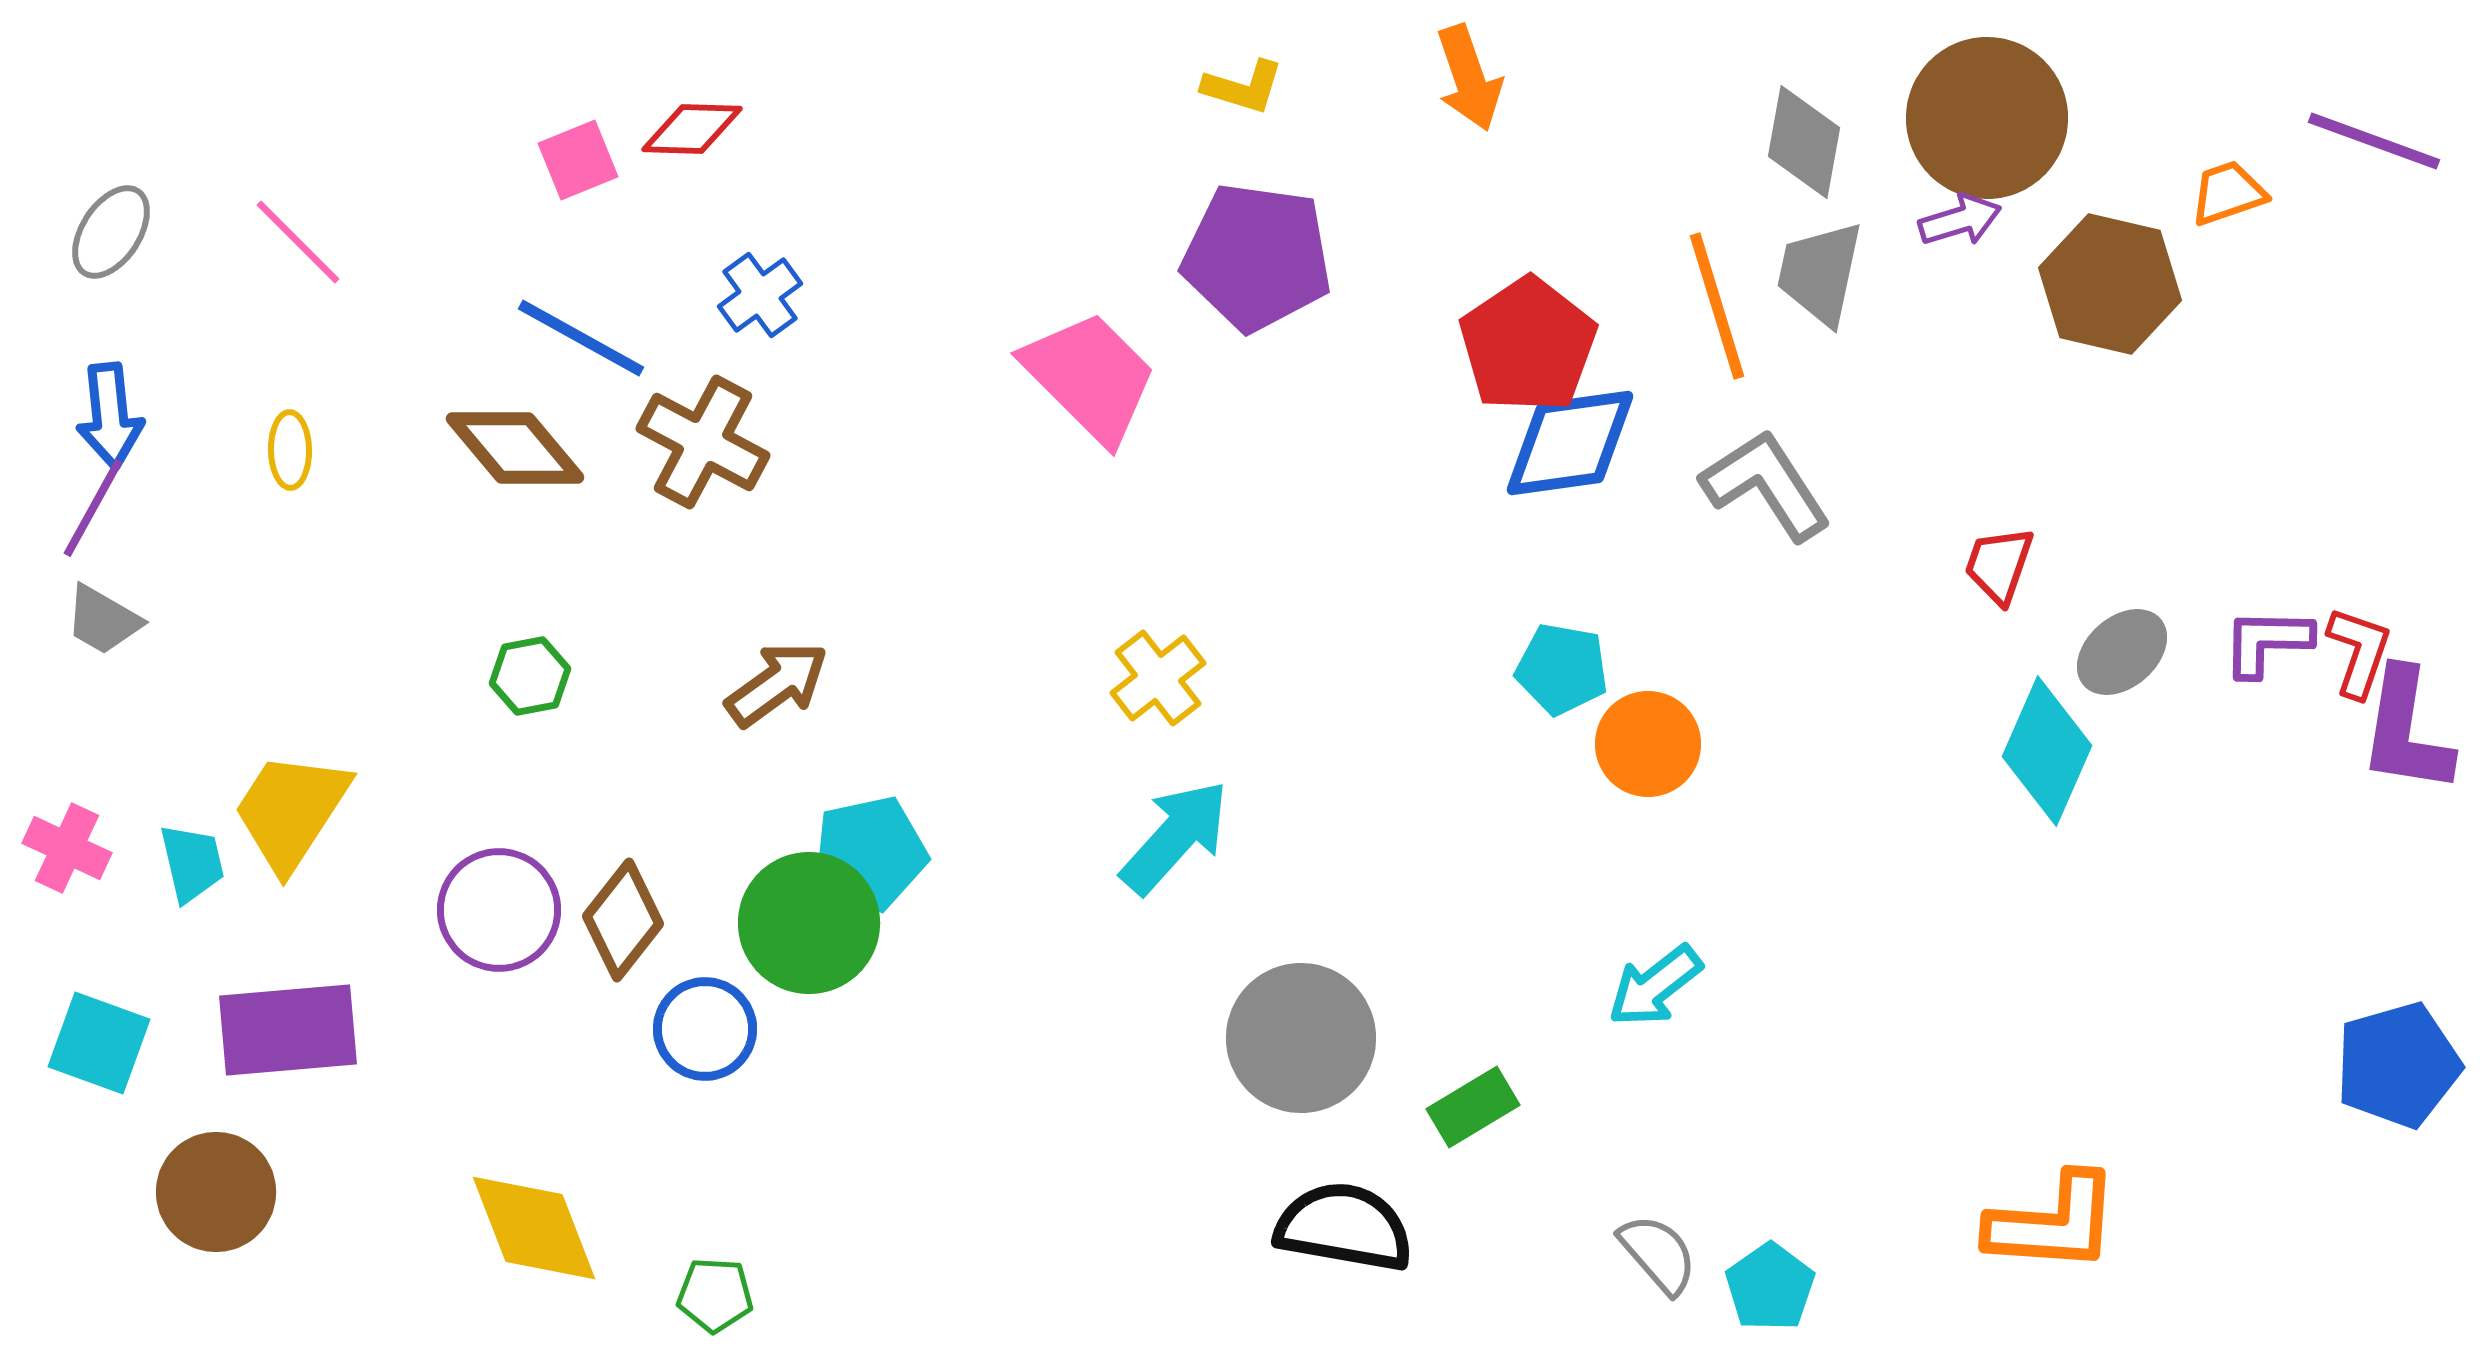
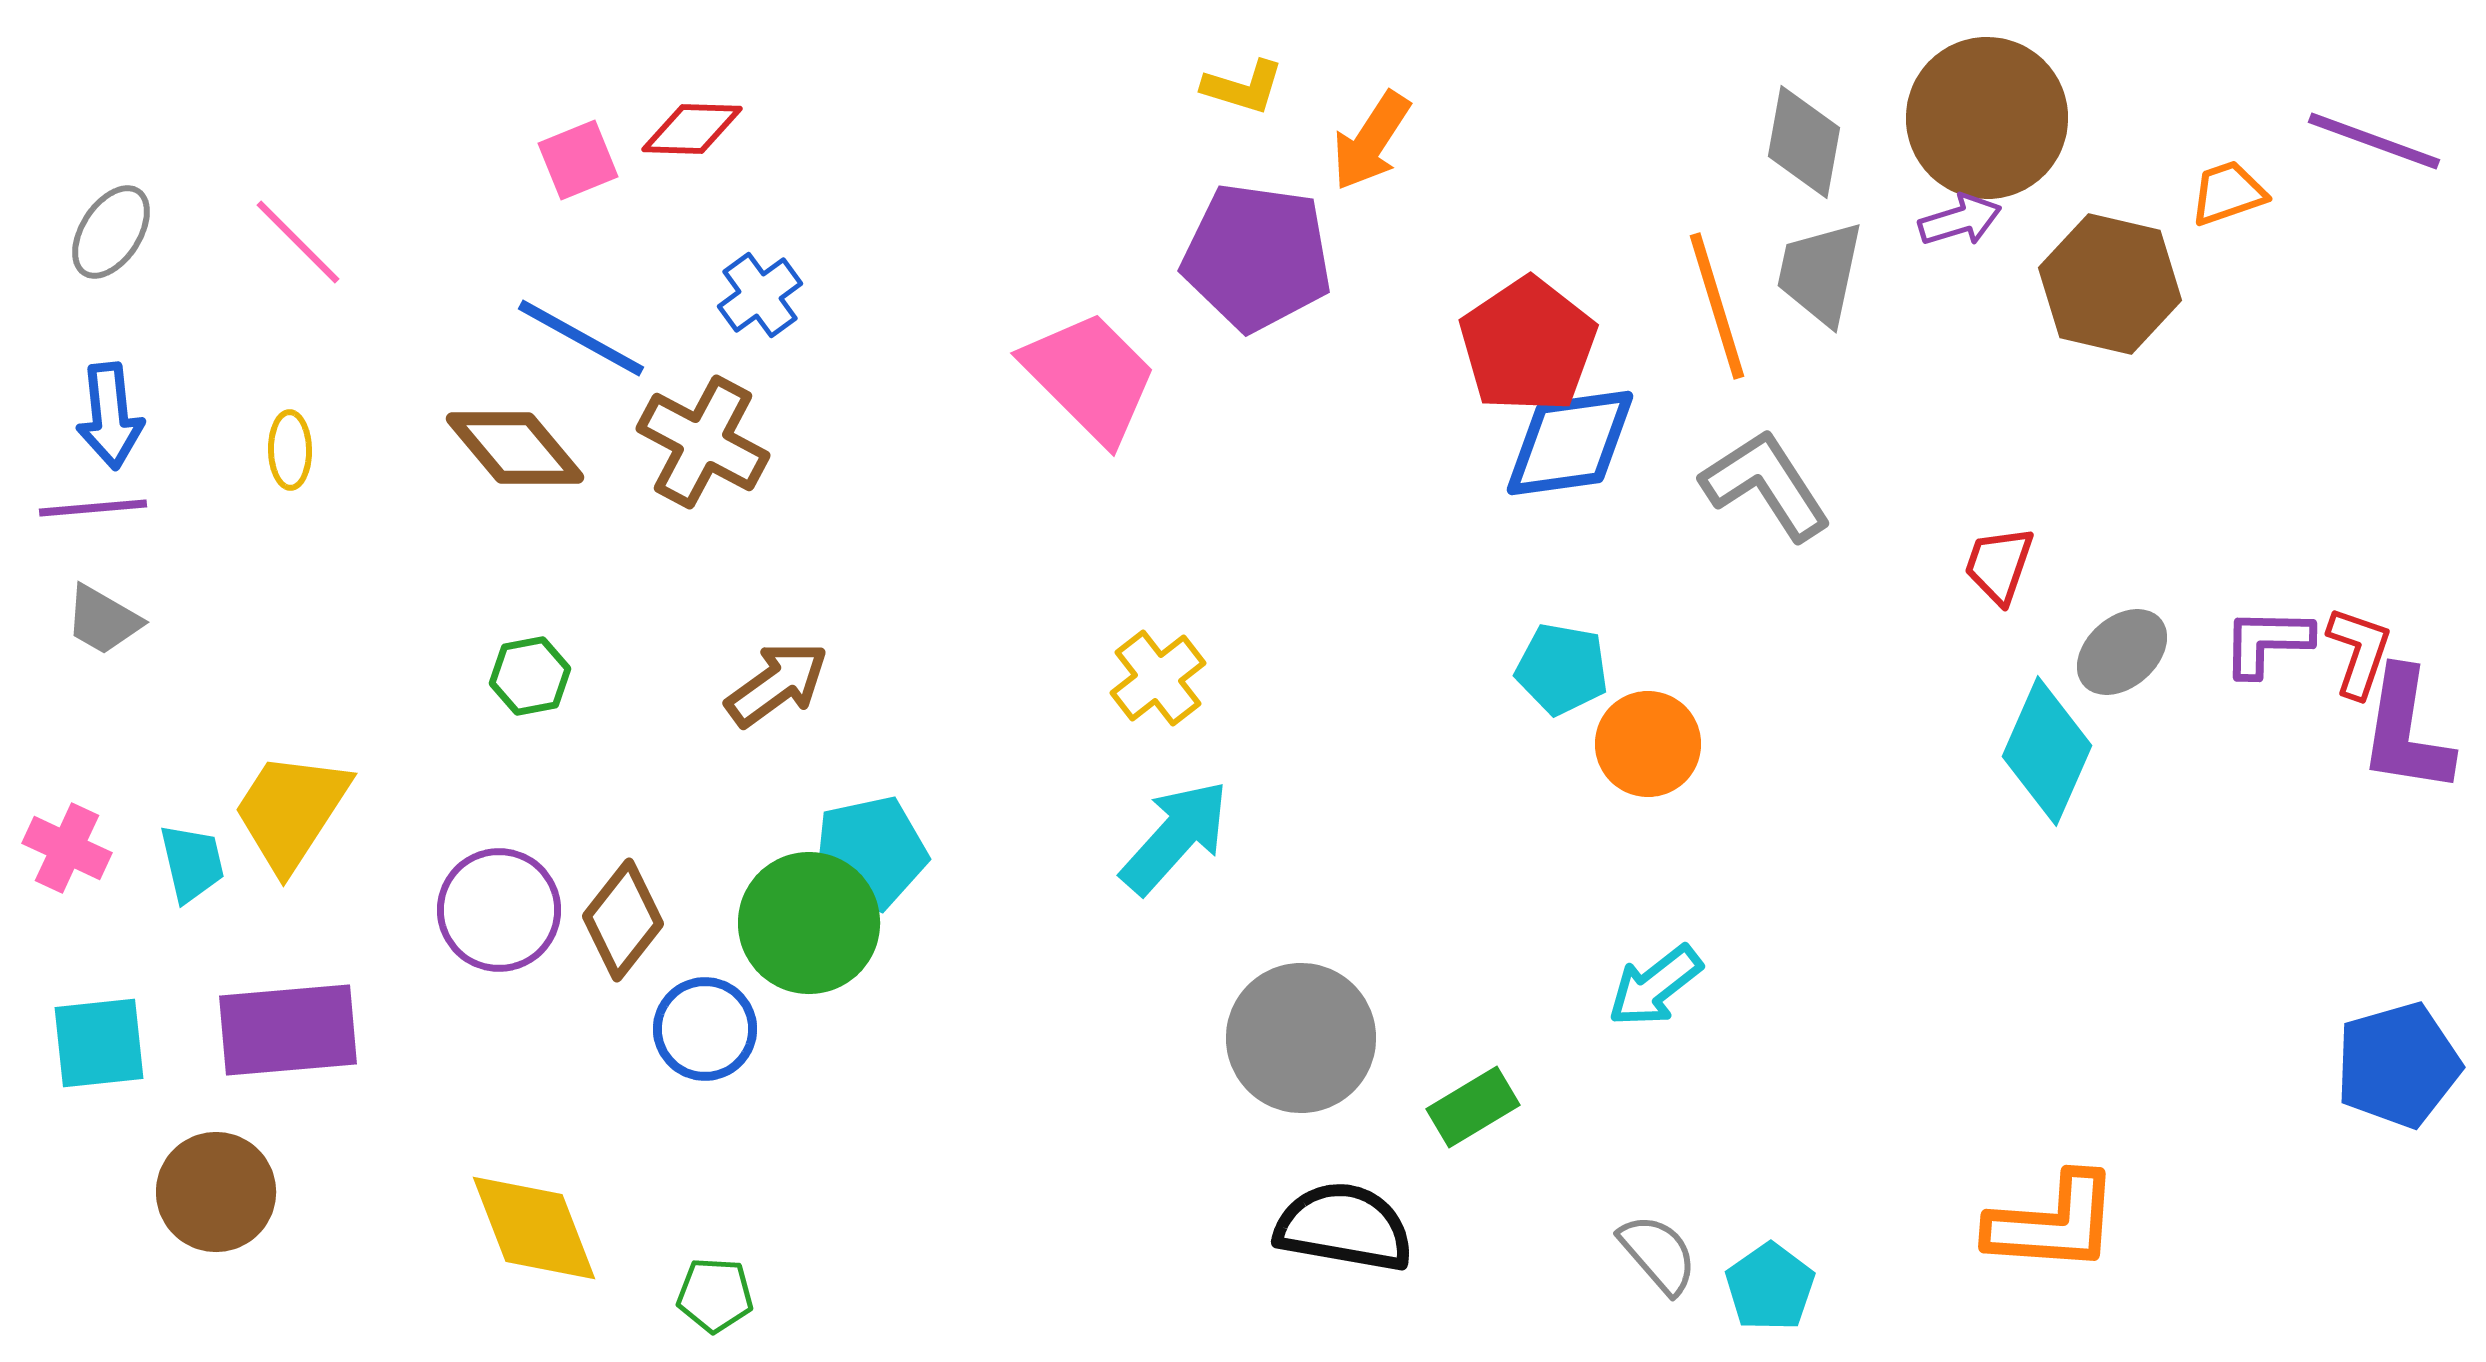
orange arrow at (1469, 78): moved 98 px left, 63 px down; rotated 52 degrees clockwise
purple line at (93, 508): rotated 56 degrees clockwise
cyan square at (99, 1043): rotated 26 degrees counterclockwise
